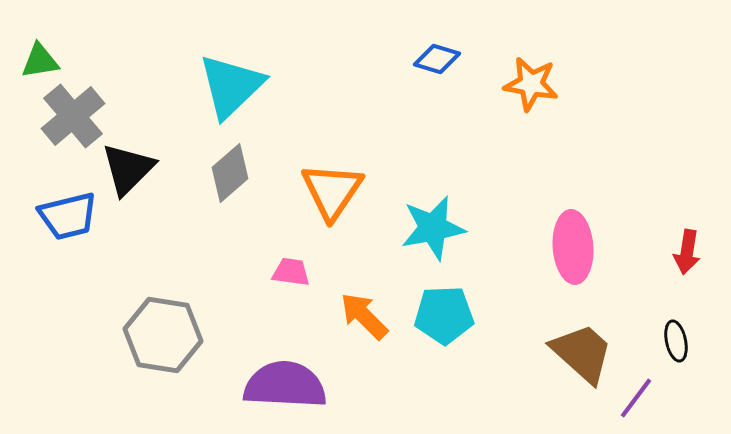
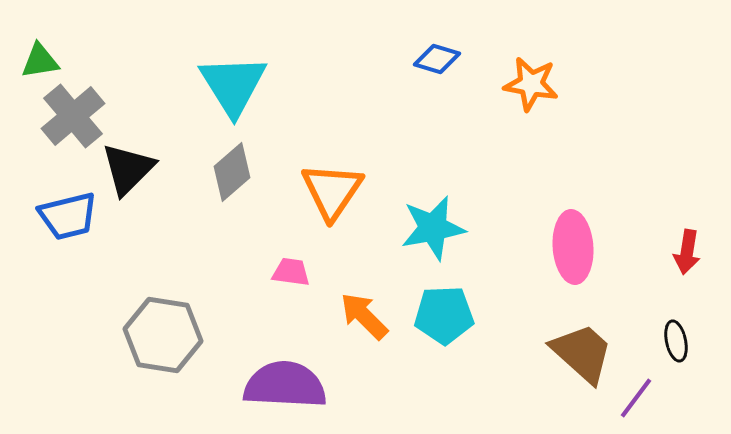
cyan triangle: moved 2 px right, 1 px up; rotated 18 degrees counterclockwise
gray diamond: moved 2 px right, 1 px up
